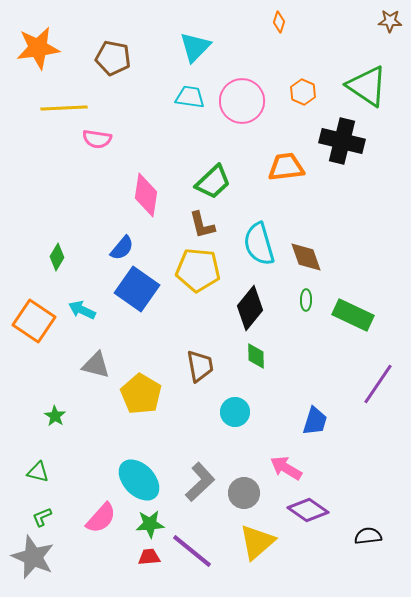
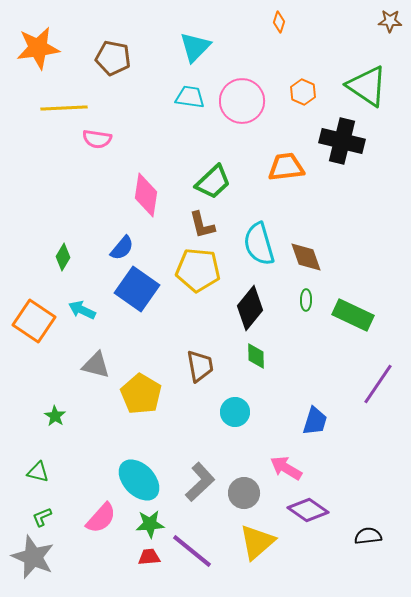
green diamond at (57, 257): moved 6 px right
